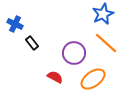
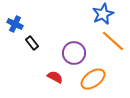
orange line: moved 7 px right, 2 px up
